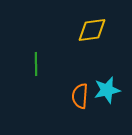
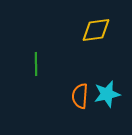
yellow diamond: moved 4 px right
cyan star: moved 4 px down
